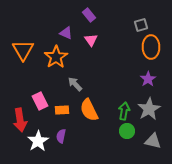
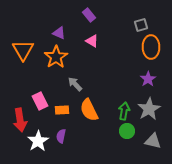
purple triangle: moved 7 px left
pink triangle: moved 1 px right, 1 px down; rotated 24 degrees counterclockwise
